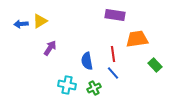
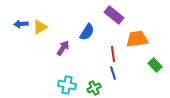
purple rectangle: moved 1 px left; rotated 30 degrees clockwise
yellow triangle: moved 6 px down
purple arrow: moved 13 px right
blue semicircle: moved 29 px up; rotated 138 degrees counterclockwise
blue line: rotated 24 degrees clockwise
